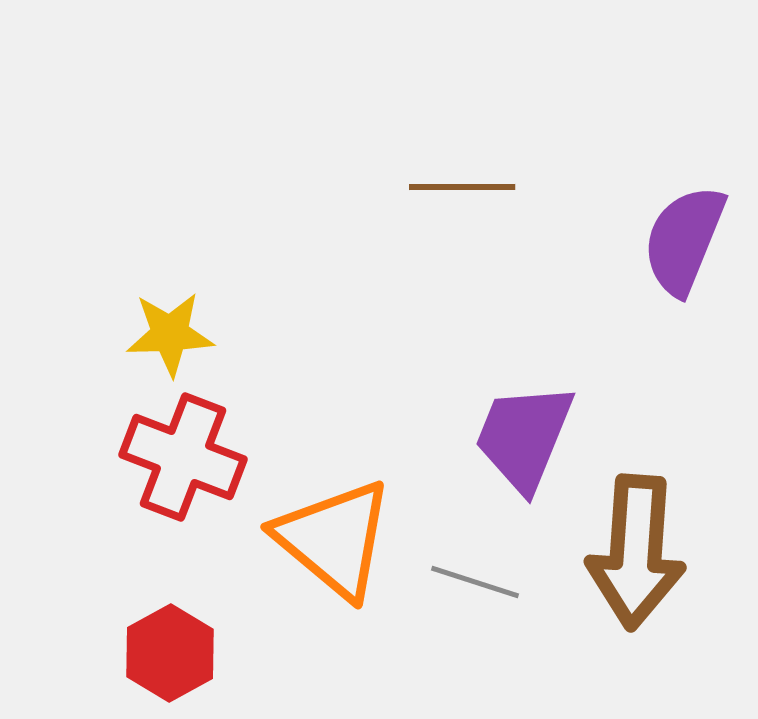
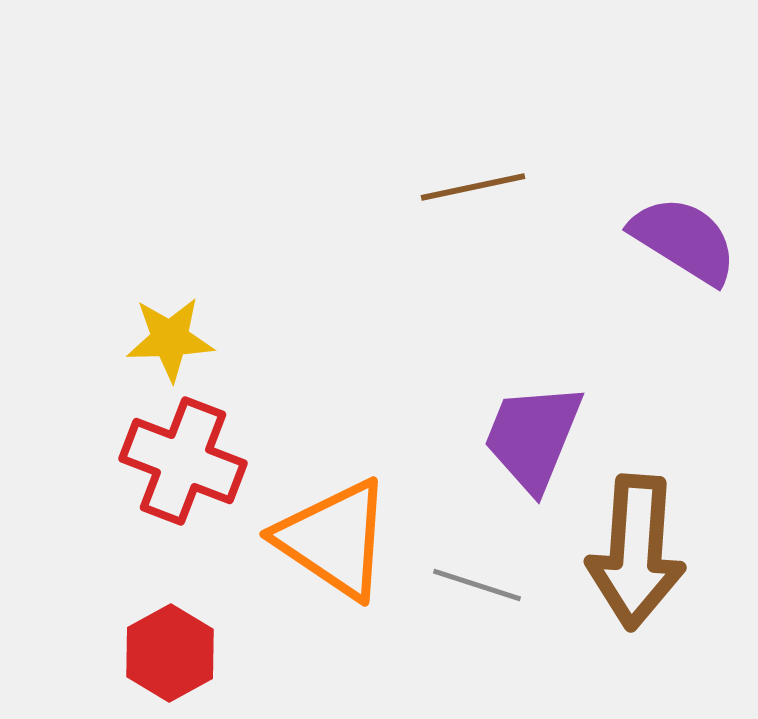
brown line: moved 11 px right; rotated 12 degrees counterclockwise
purple semicircle: rotated 100 degrees clockwise
yellow star: moved 5 px down
purple trapezoid: moved 9 px right
red cross: moved 4 px down
orange triangle: rotated 6 degrees counterclockwise
gray line: moved 2 px right, 3 px down
